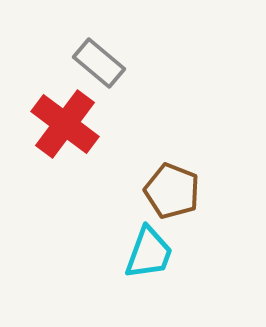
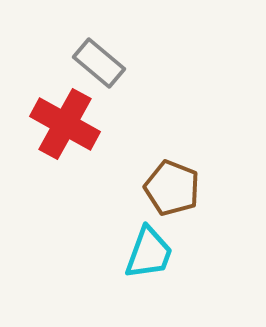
red cross: rotated 8 degrees counterclockwise
brown pentagon: moved 3 px up
